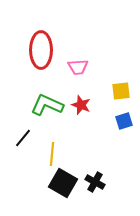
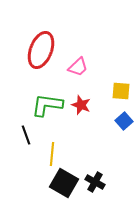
red ellipse: rotated 21 degrees clockwise
pink trapezoid: rotated 40 degrees counterclockwise
yellow square: rotated 12 degrees clockwise
green L-shape: rotated 16 degrees counterclockwise
blue square: rotated 24 degrees counterclockwise
black line: moved 3 px right, 3 px up; rotated 60 degrees counterclockwise
black square: moved 1 px right
